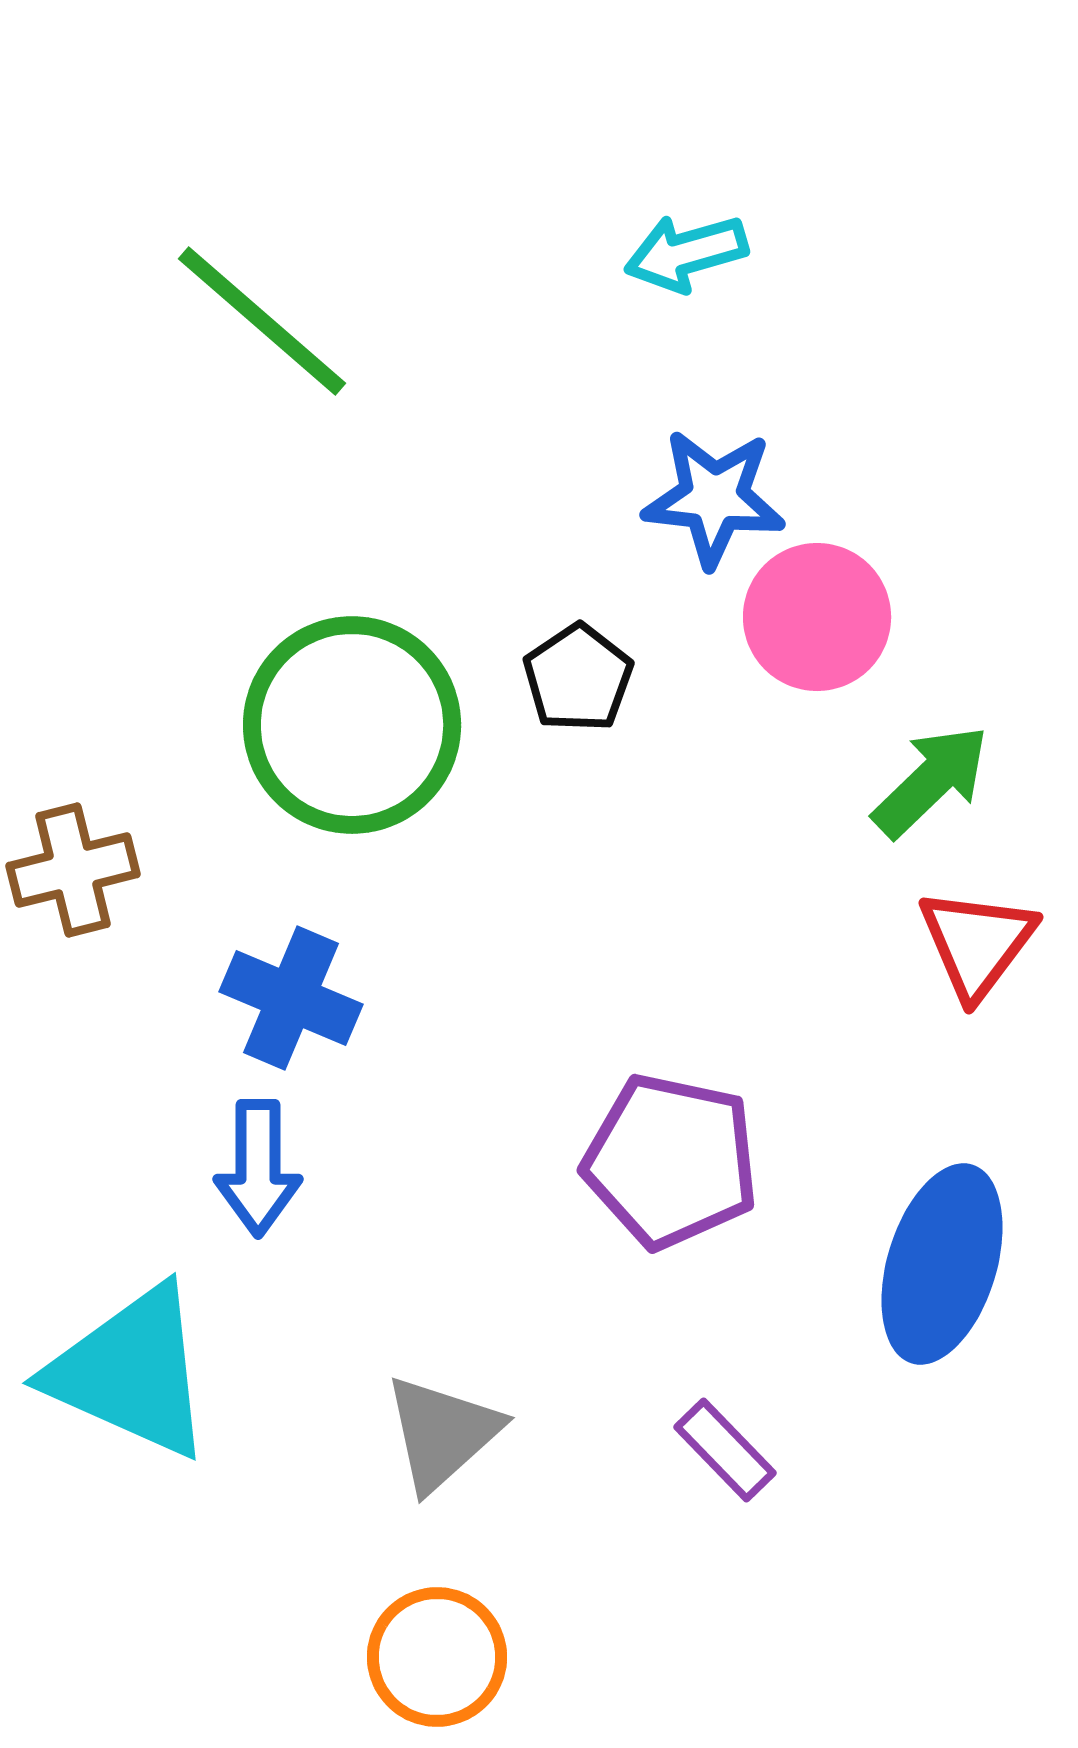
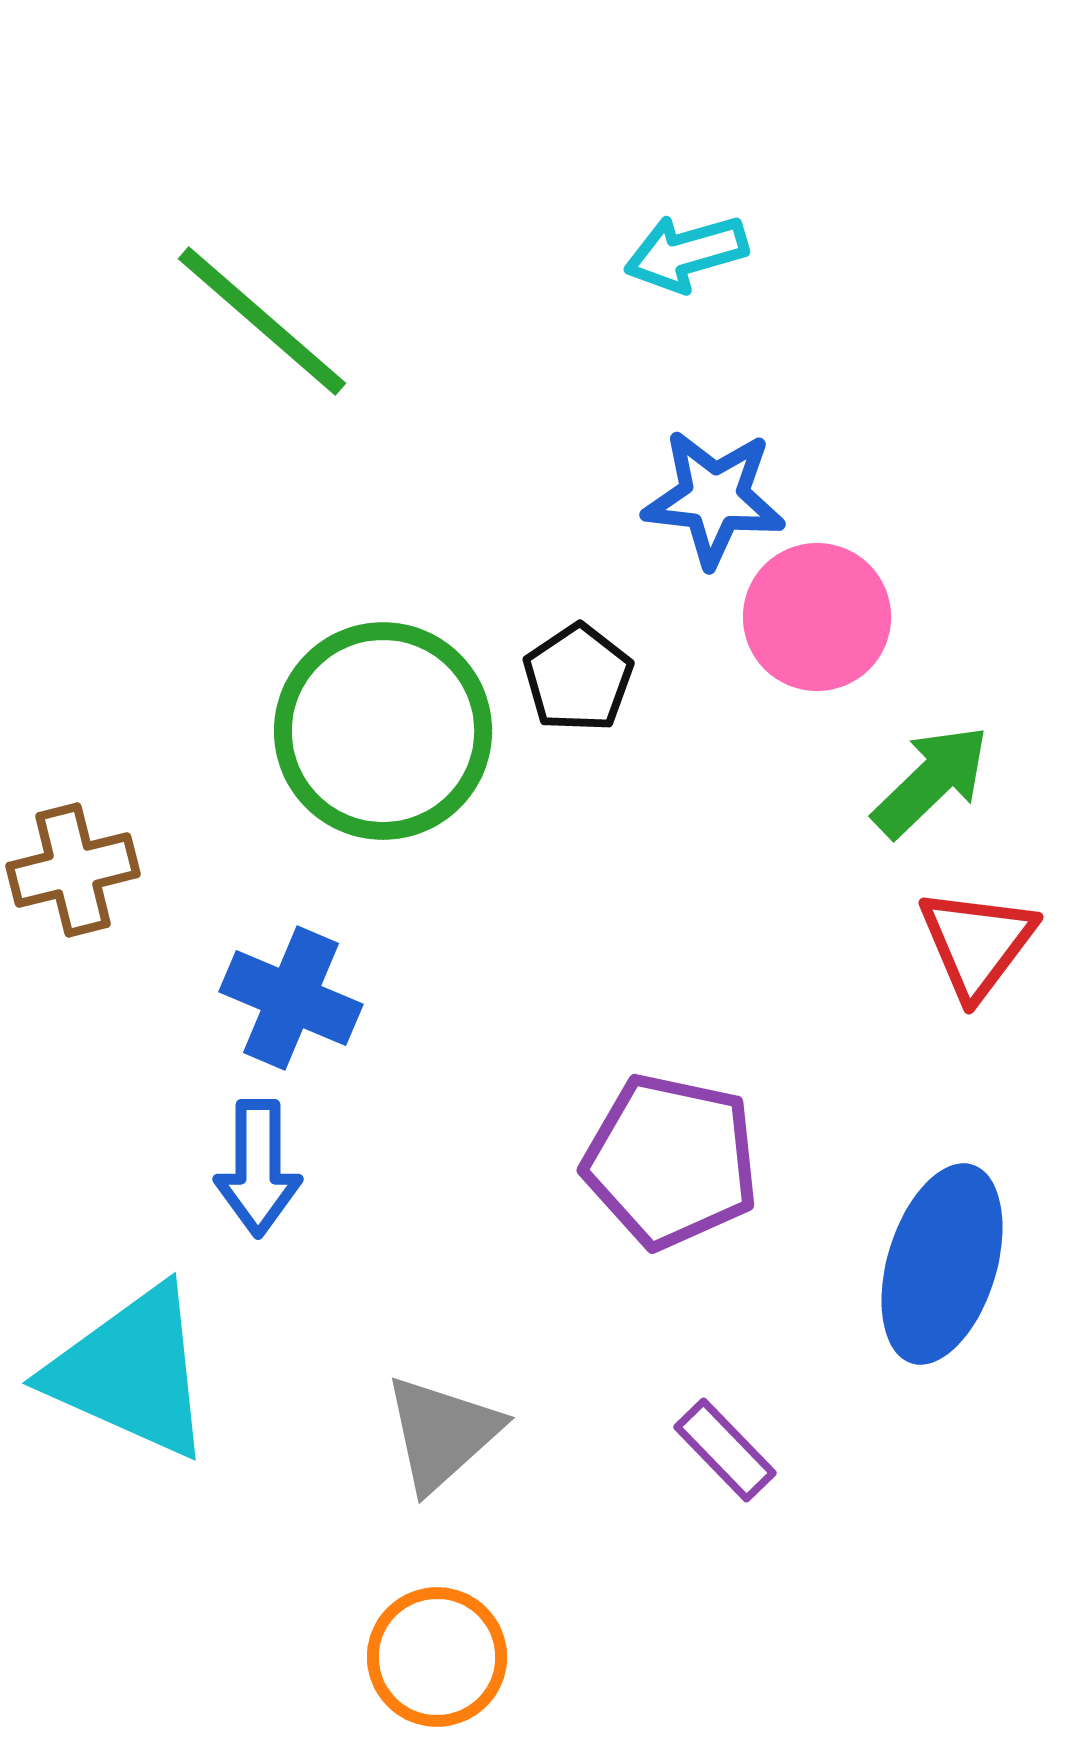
green circle: moved 31 px right, 6 px down
